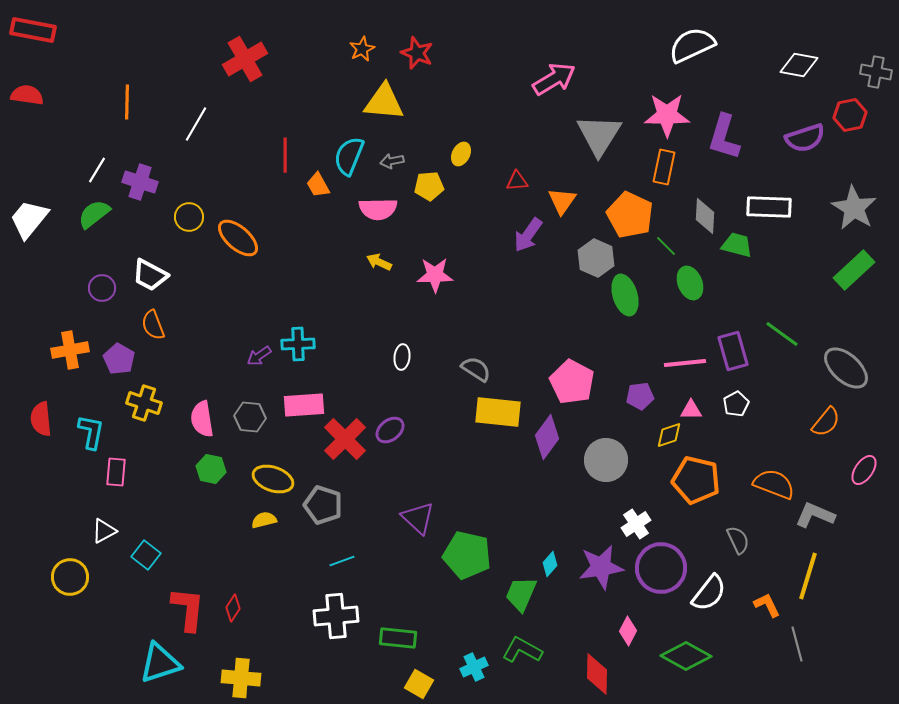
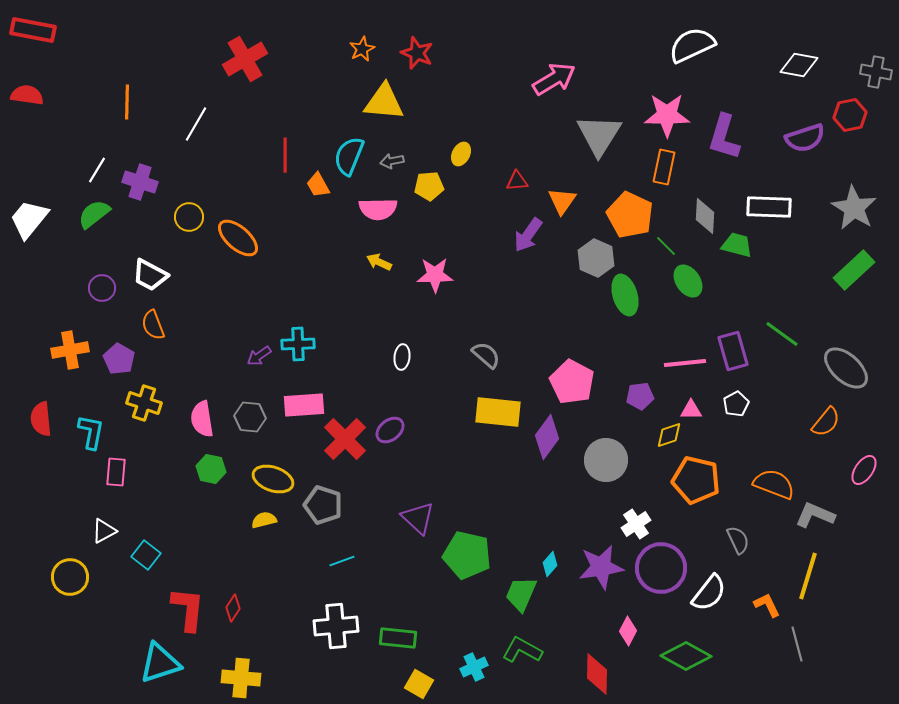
green ellipse at (690, 283): moved 2 px left, 2 px up; rotated 12 degrees counterclockwise
gray semicircle at (476, 369): moved 10 px right, 14 px up; rotated 8 degrees clockwise
white cross at (336, 616): moved 10 px down
